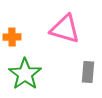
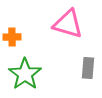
pink triangle: moved 3 px right, 5 px up
gray rectangle: moved 4 px up
